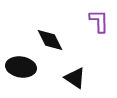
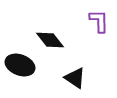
black diamond: rotated 12 degrees counterclockwise
black ellipse: moved 1 px left, 2 px up; rotated 12 degrees clockwise
